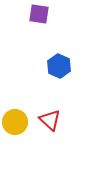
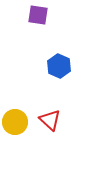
purple square: moved 1 px left, 1 px down
